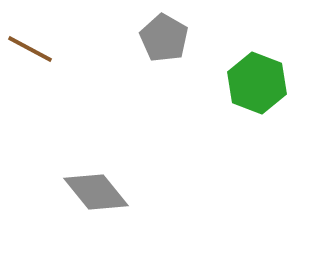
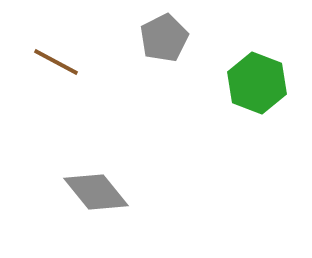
gray pentagon: rotated 15 degrees clockwise
brown line: moved 26 px right, 13 px down
